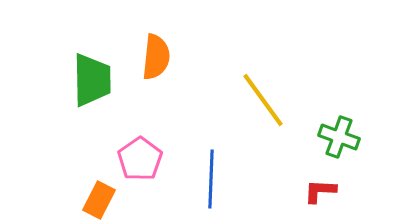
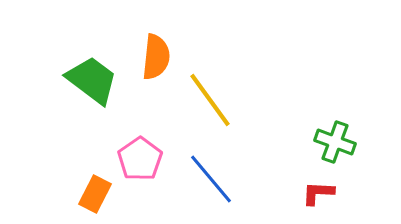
green trapezoid: rotated 52 degrees counterclockwise
yellow line: moved 53 px left
green cross: moved 4 px left, 5 px down
blue line: rotated 42 degrees counterclockwise
red L-shape: moved 2 px left, 2 px down
orange rectangle: moved 4 px left, 6 px up
